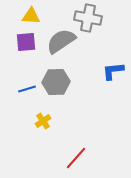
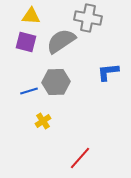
purple square: rotated 20 degrees clockwise
blue L-shape: moved 5 px left, 1 px down
blue line: moved 2 px right, 2 px down
red line: moved 4 px right
